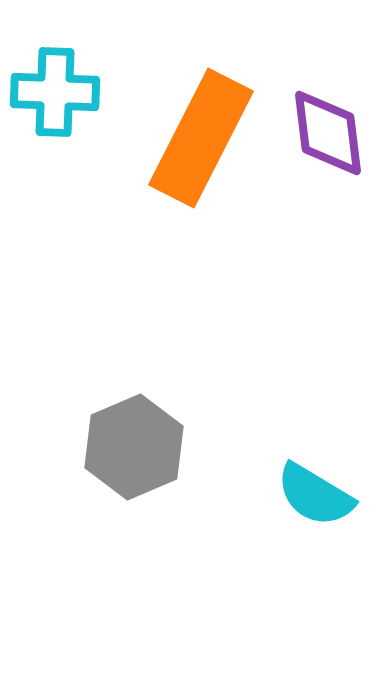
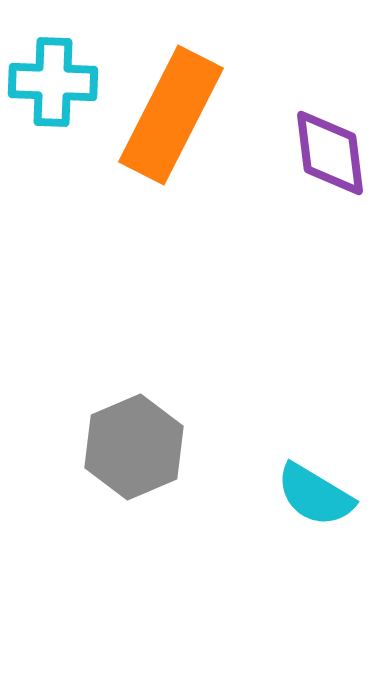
cyan cross: moved 2 px left, 10 px up
purple diamond: moved 2 px right, 20 px down
orange rectangle: moved 30 px left, 23 px up
